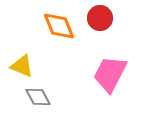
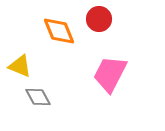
red circle: moved 1 px left, 1 px down
orange diamond: moved 5 px down
yellow triangle: moved 2 px left
